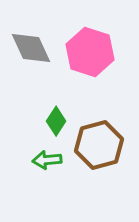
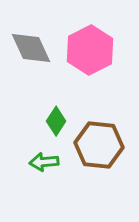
pink hexagon: moved 2 px up; rotated 15 degrees clockwise
brown hexagon: rotated 21 degrees clockwise
green arrow: moved 3 px left, 2 px down
